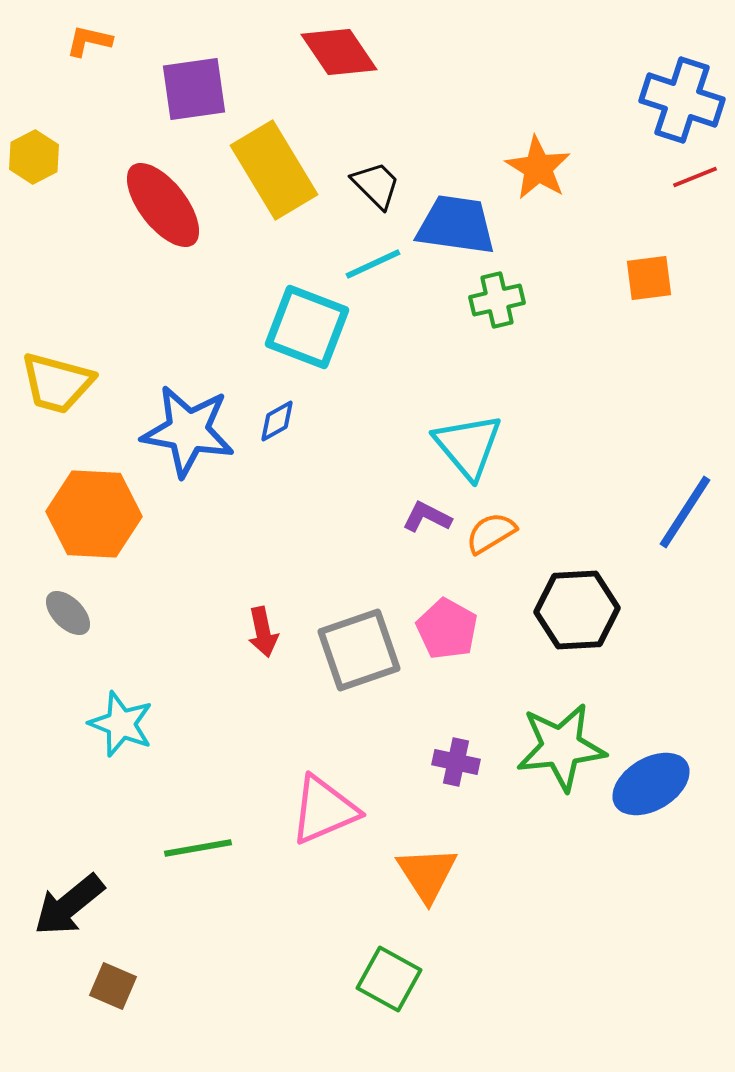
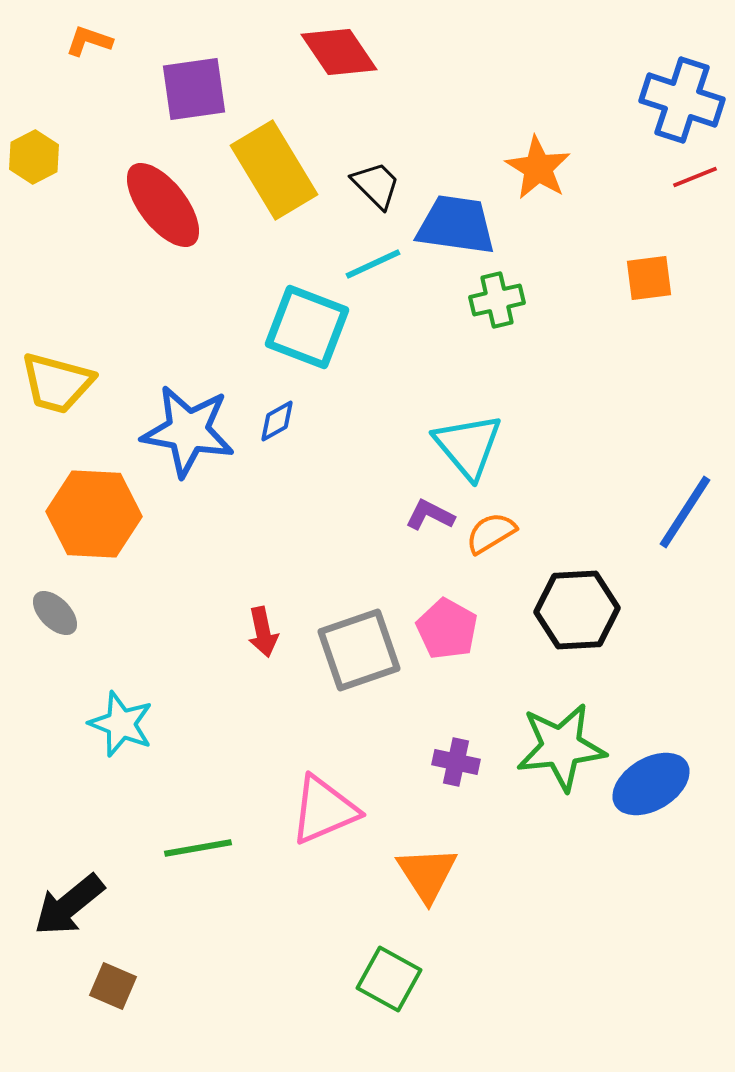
orange L-shape: rotated 6 degrees clockwise
purple L-shape: moved 3 px right, 2 px up
gray ellipse: moved 13 px left
